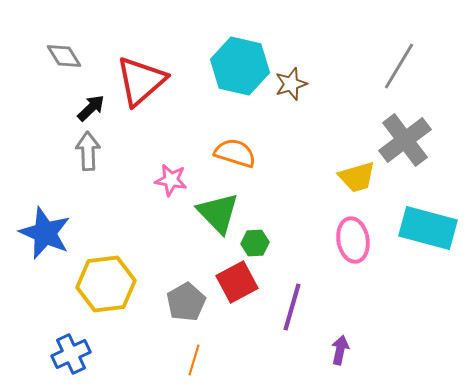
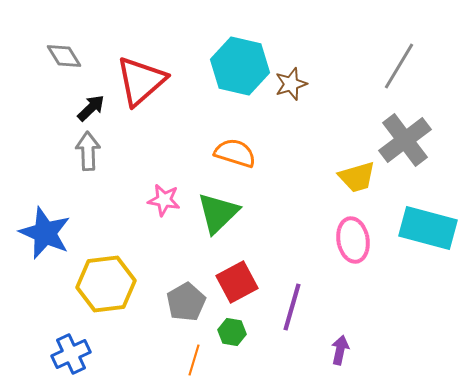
pink star: moved 7 px left, 20 px down
green triangle: rotated 30 degrees clockwise
green hexagon: moved 23 px left, 89 px down; rotated 12 degrees clockwise
